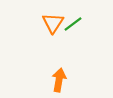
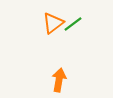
orange triangle: rotated 20 degrees clockwise
